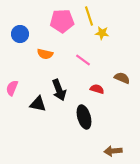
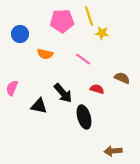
pink line: moved 1 px up
black arrow: moved 4 px right, 3 px down; rotated 20 degrees counterclockwise
black triangle: moved 1 px right, 2 px down
